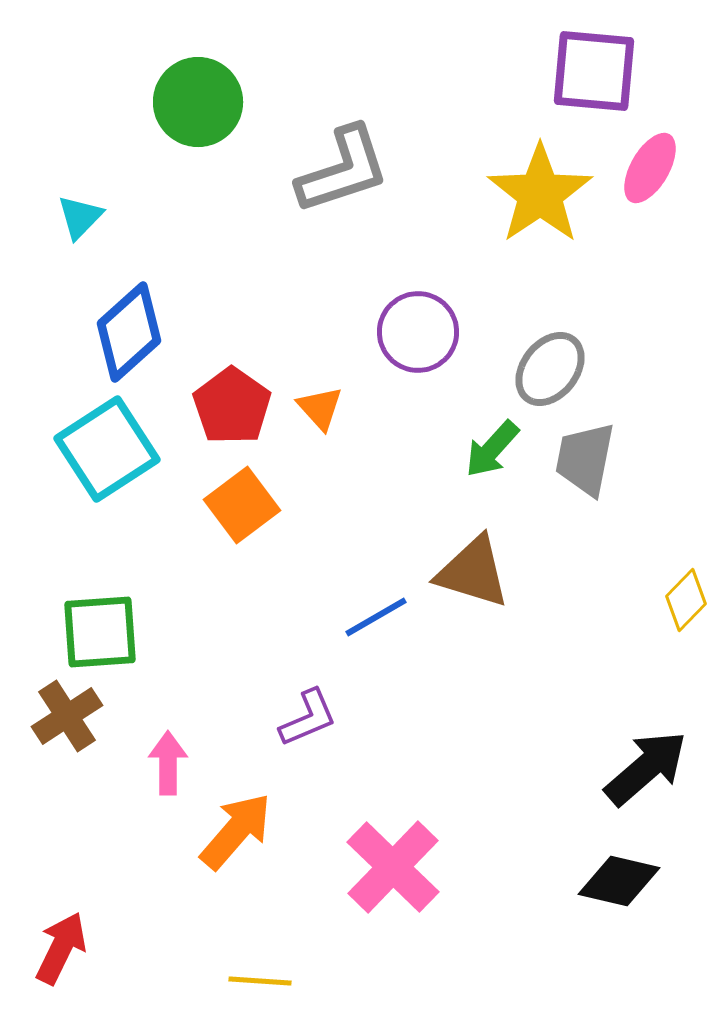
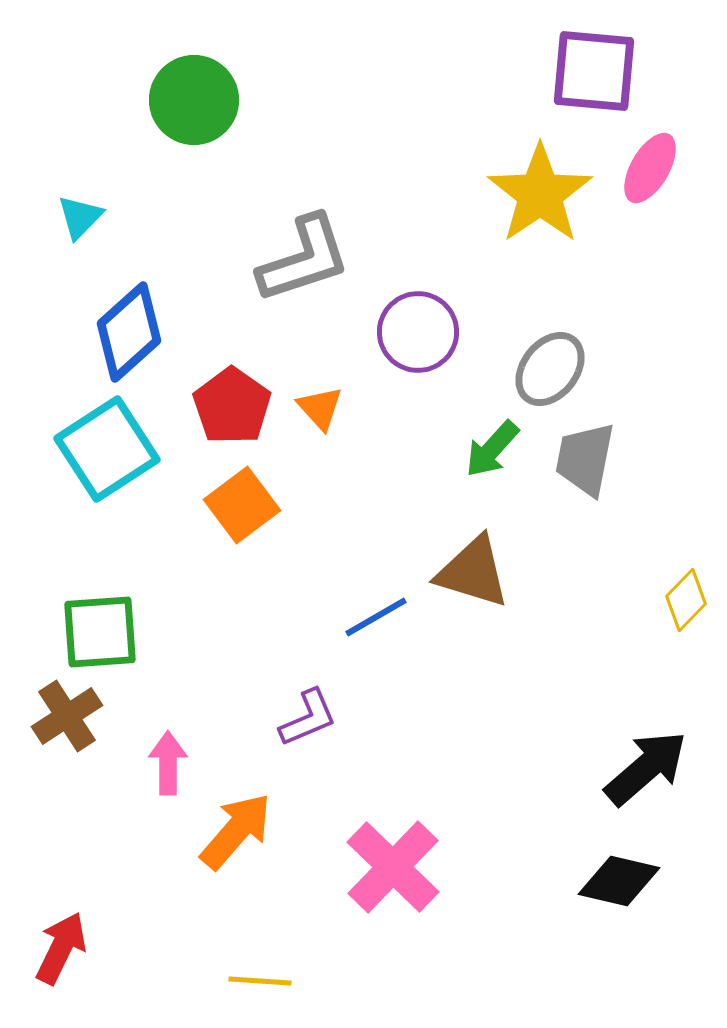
green circle: moved 4 px left, 2 px up
gray L-shape: moved 39 px left, 89 px down
